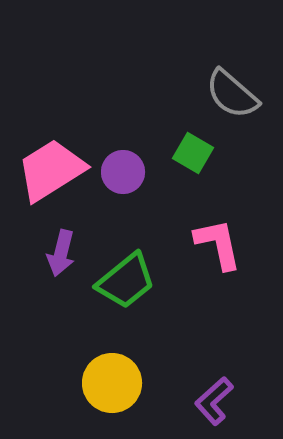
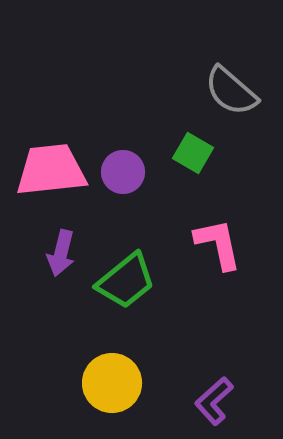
gray semicircle: moved 1 px left, 3 px up
pink trapezoid: rotated 26 degrees clockwise
